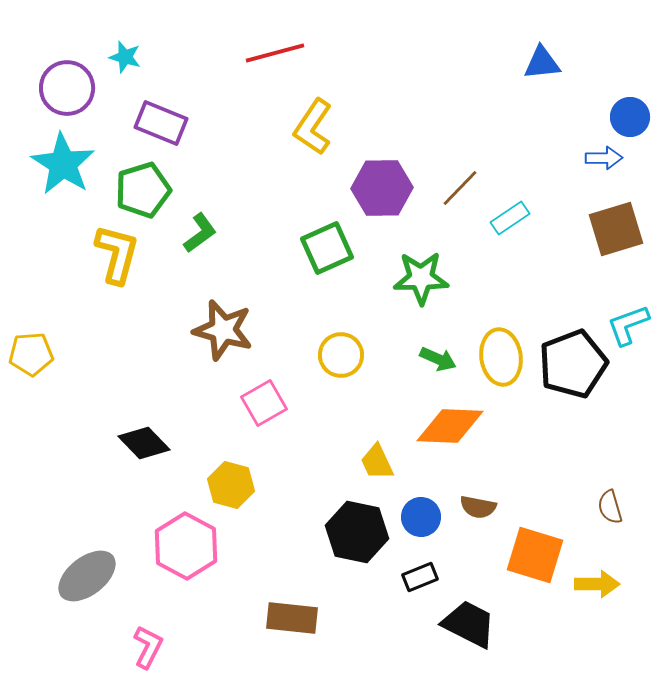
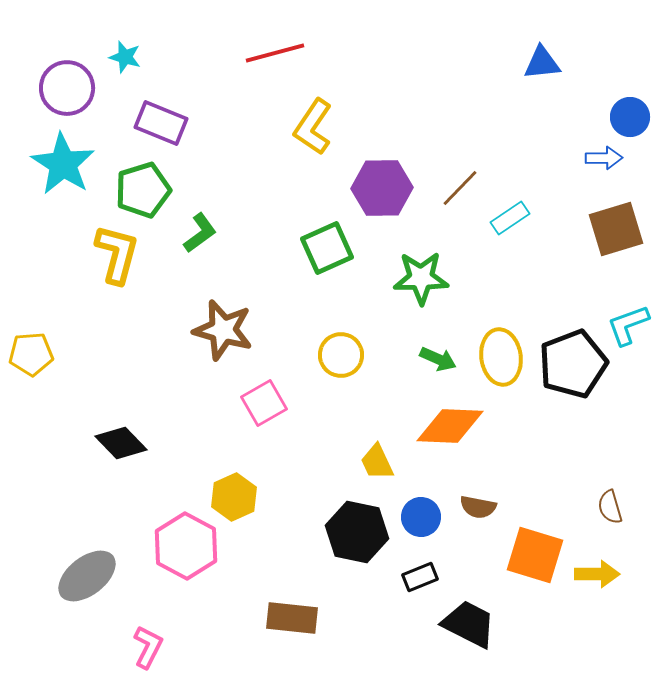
black diamond at (144, 443): moved 23 px left
yellow hexagon at (231, 485): moved 3 px right, 12 px down; rotated 21 degrees clockwise
yellow arrow at (597, 584): moved 10 px up
